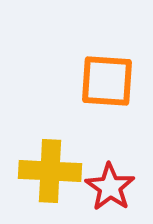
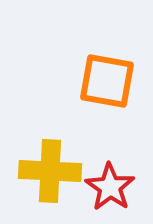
orange square: rotated 6 degrees clockwise
